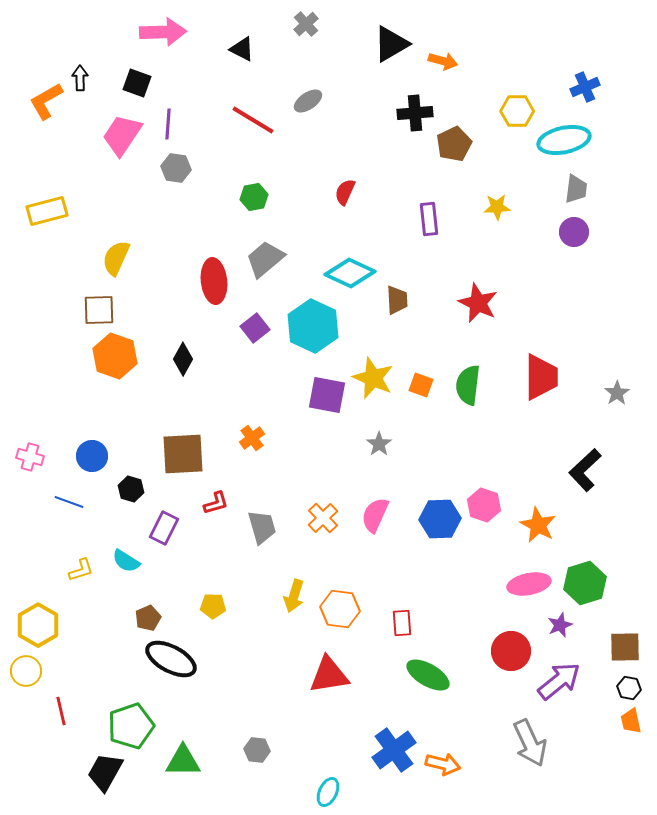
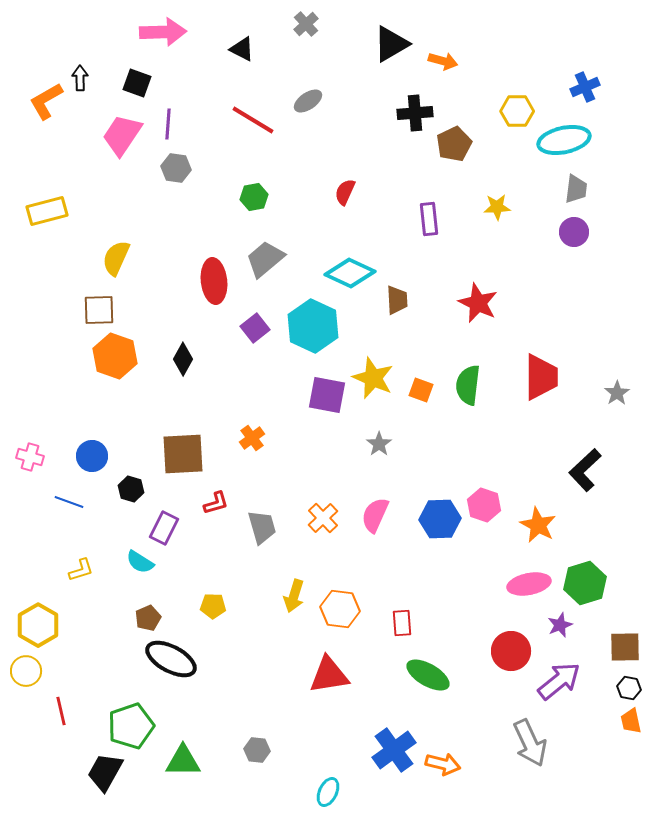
orange square at (421, 385): moved 5 px down
cyan semicircle at (126, 561): moved 14 px right, 1 px down
